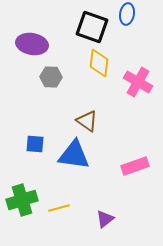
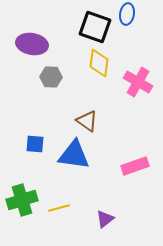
black square: moved 3 px right
